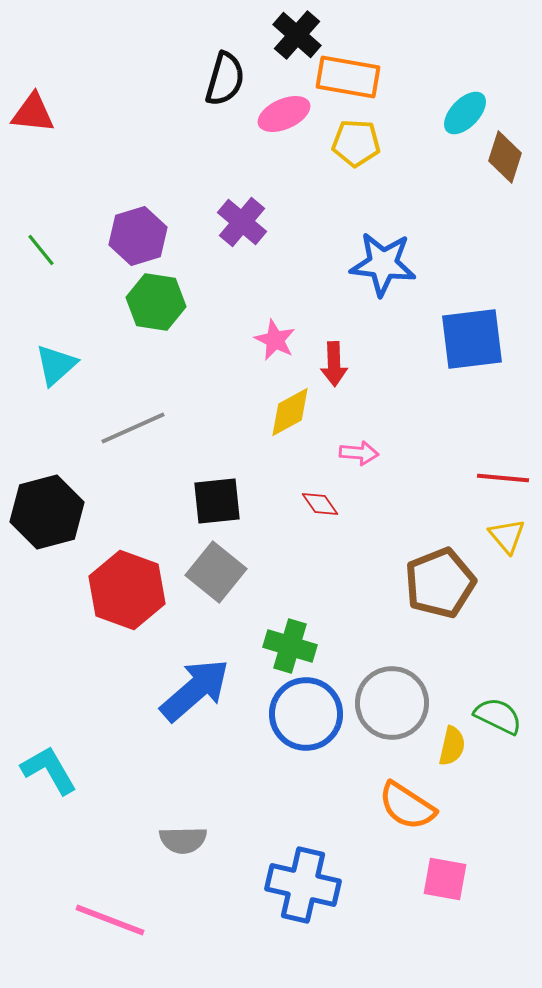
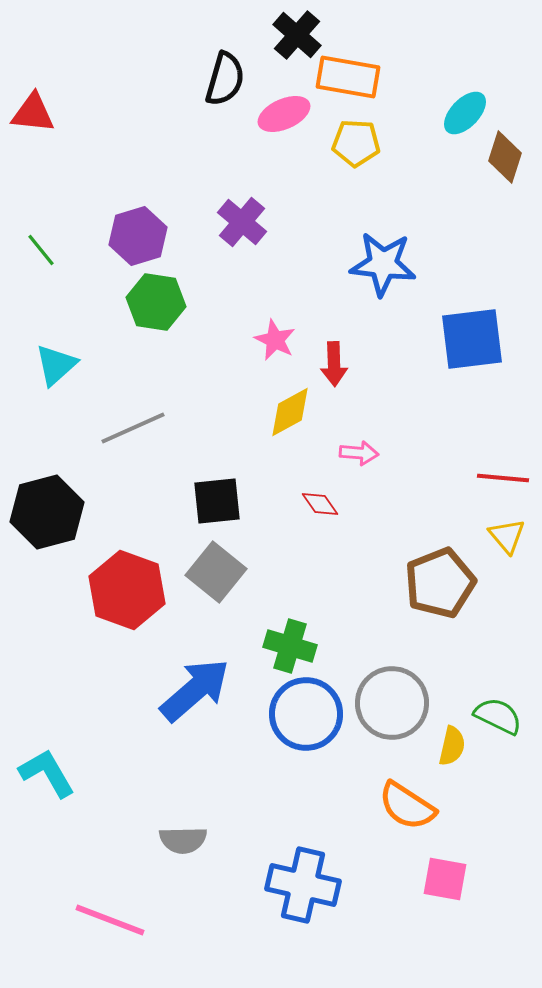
cyan L-shape: moved 2 px left, 3 px down
